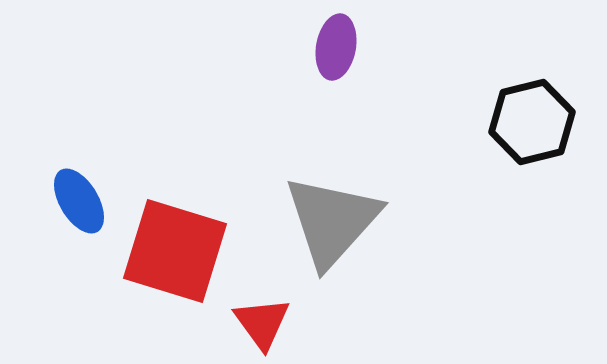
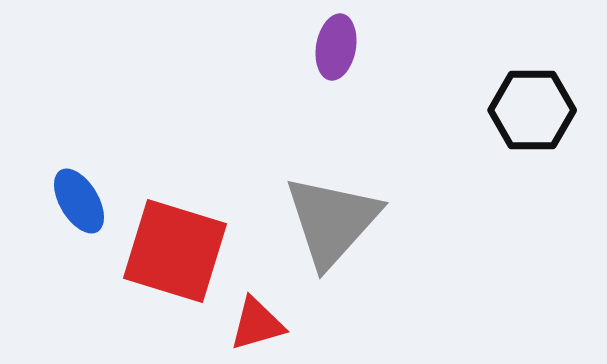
black hexagon: moved 12 px up; rotated 14 degrees clockwise
red triangle: moved 5 px left, 1 px down; rotated 50 degrees clockwise
